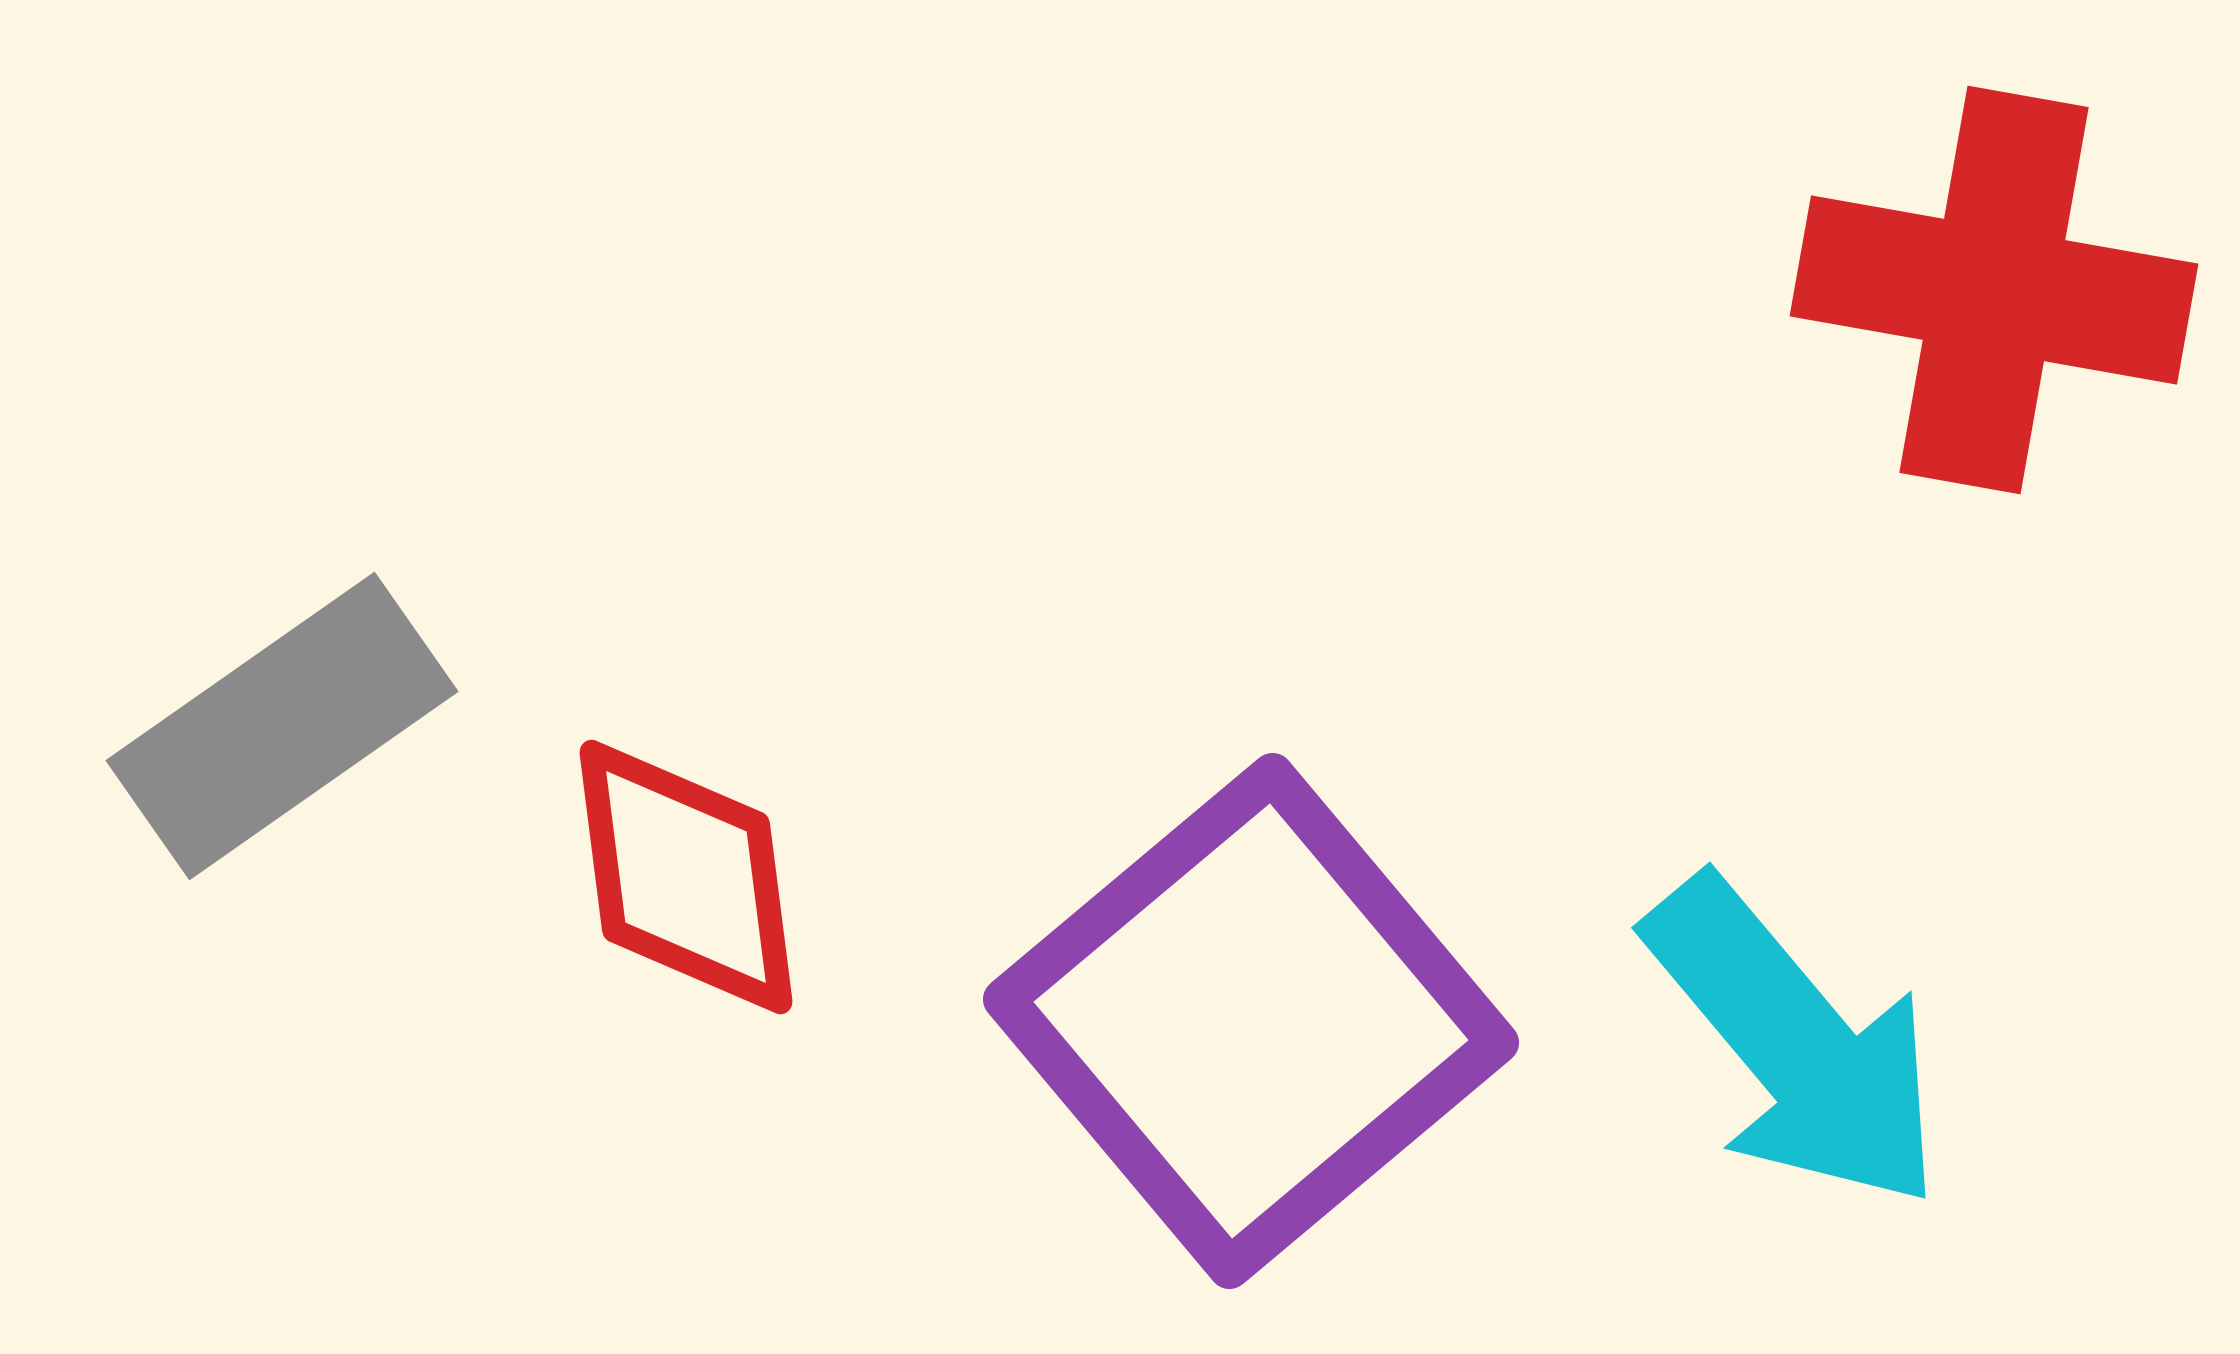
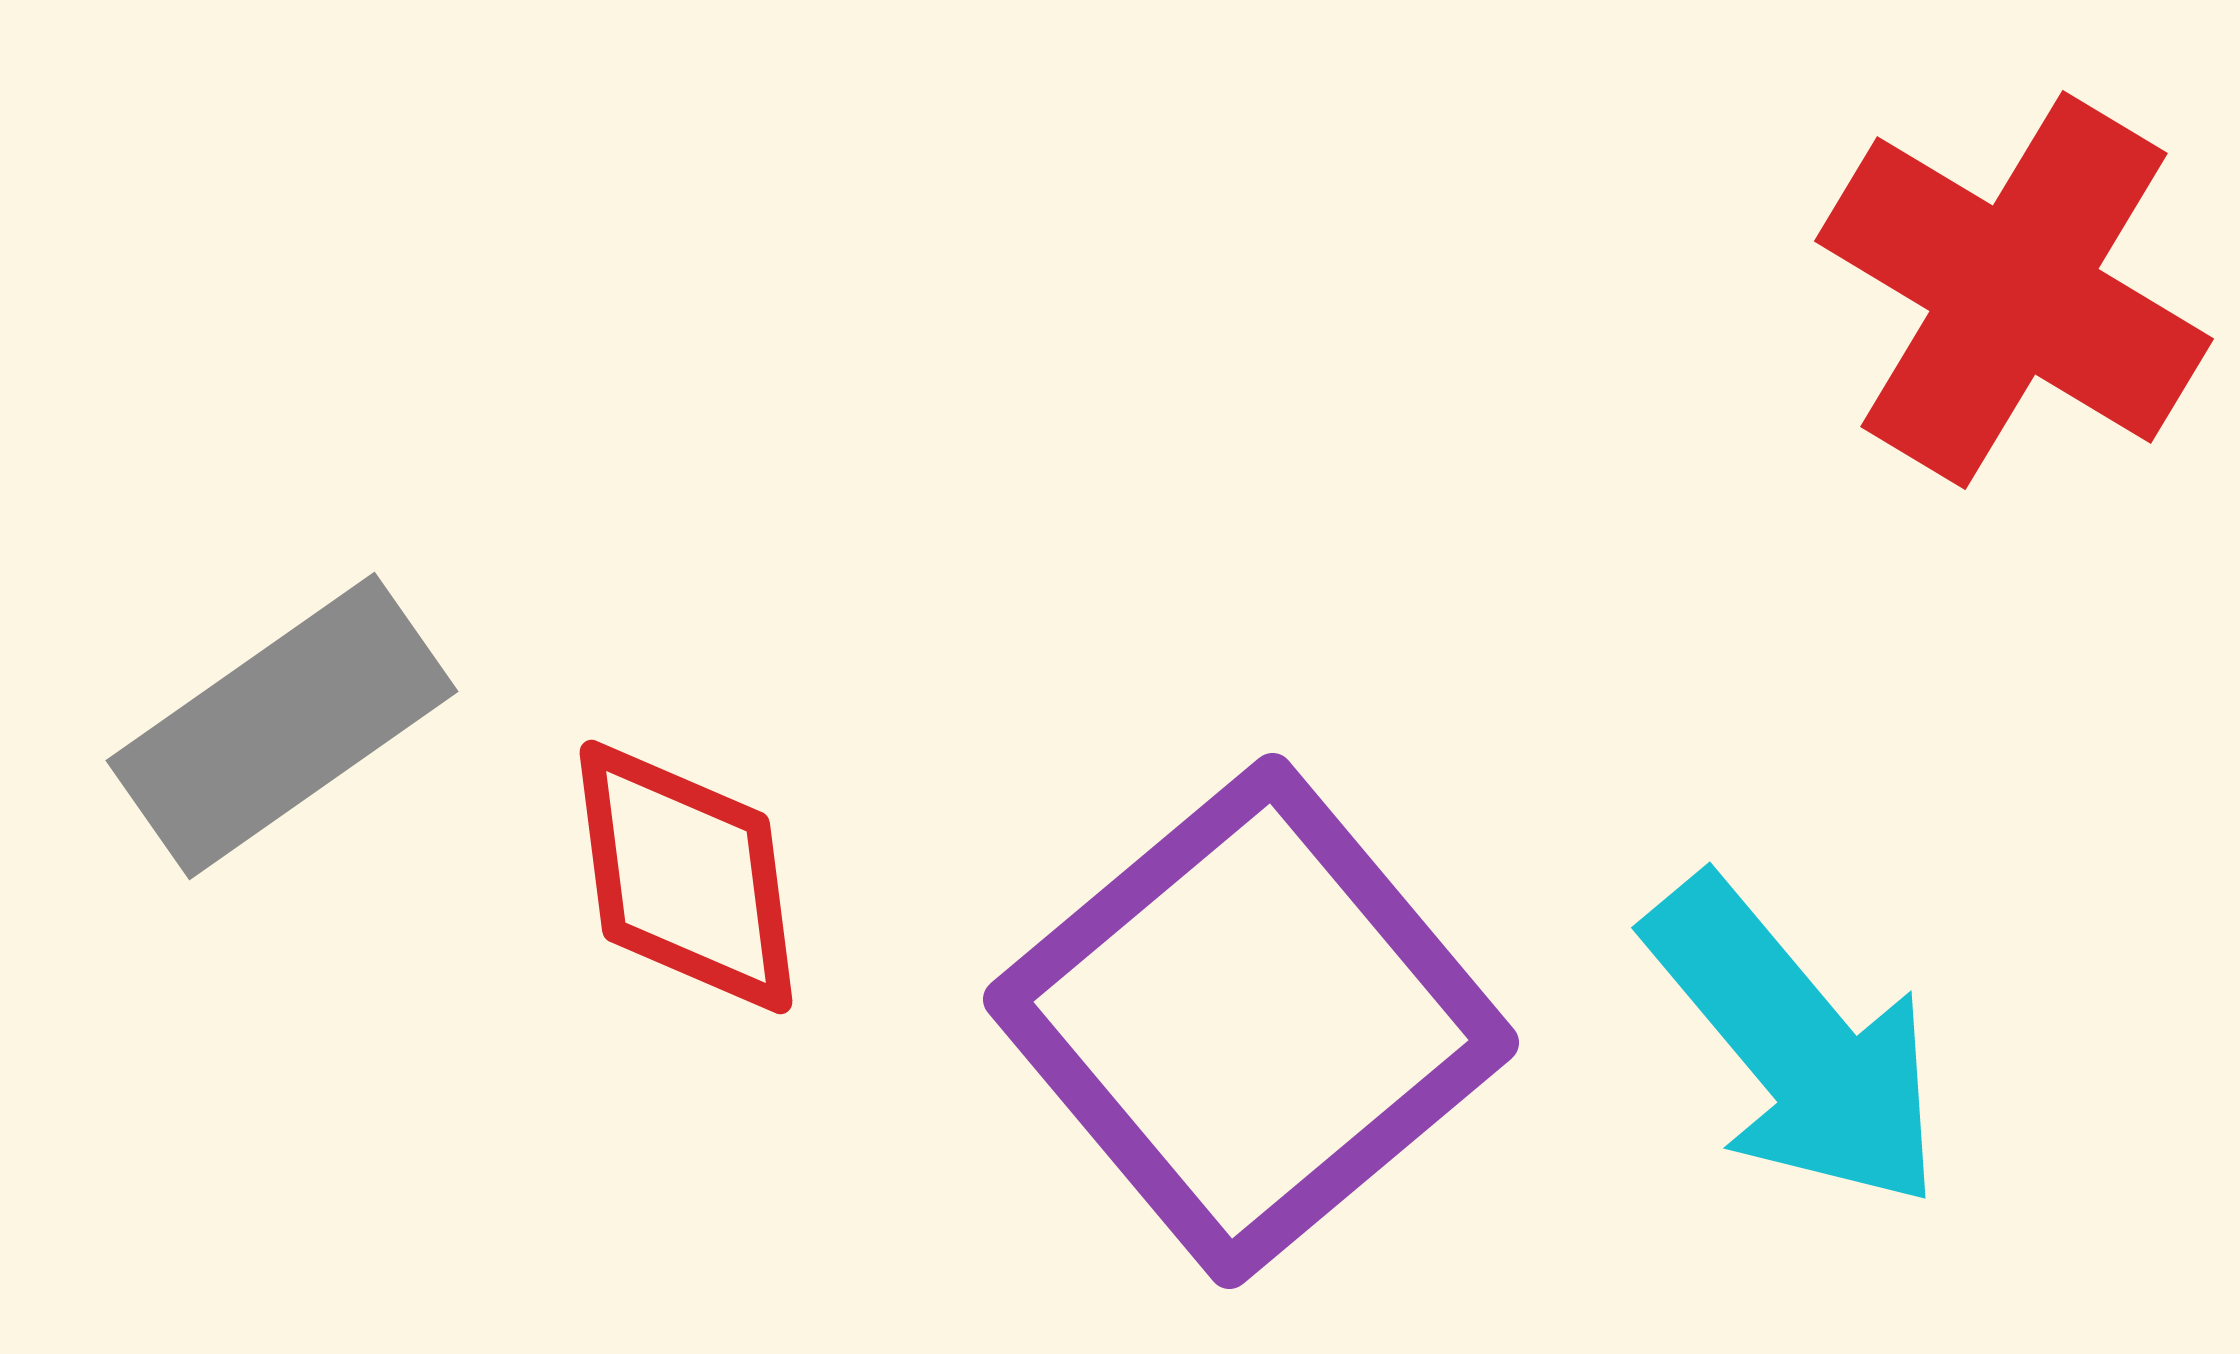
red cross: moved 20 px right; rotated 21 degrees clockwise
